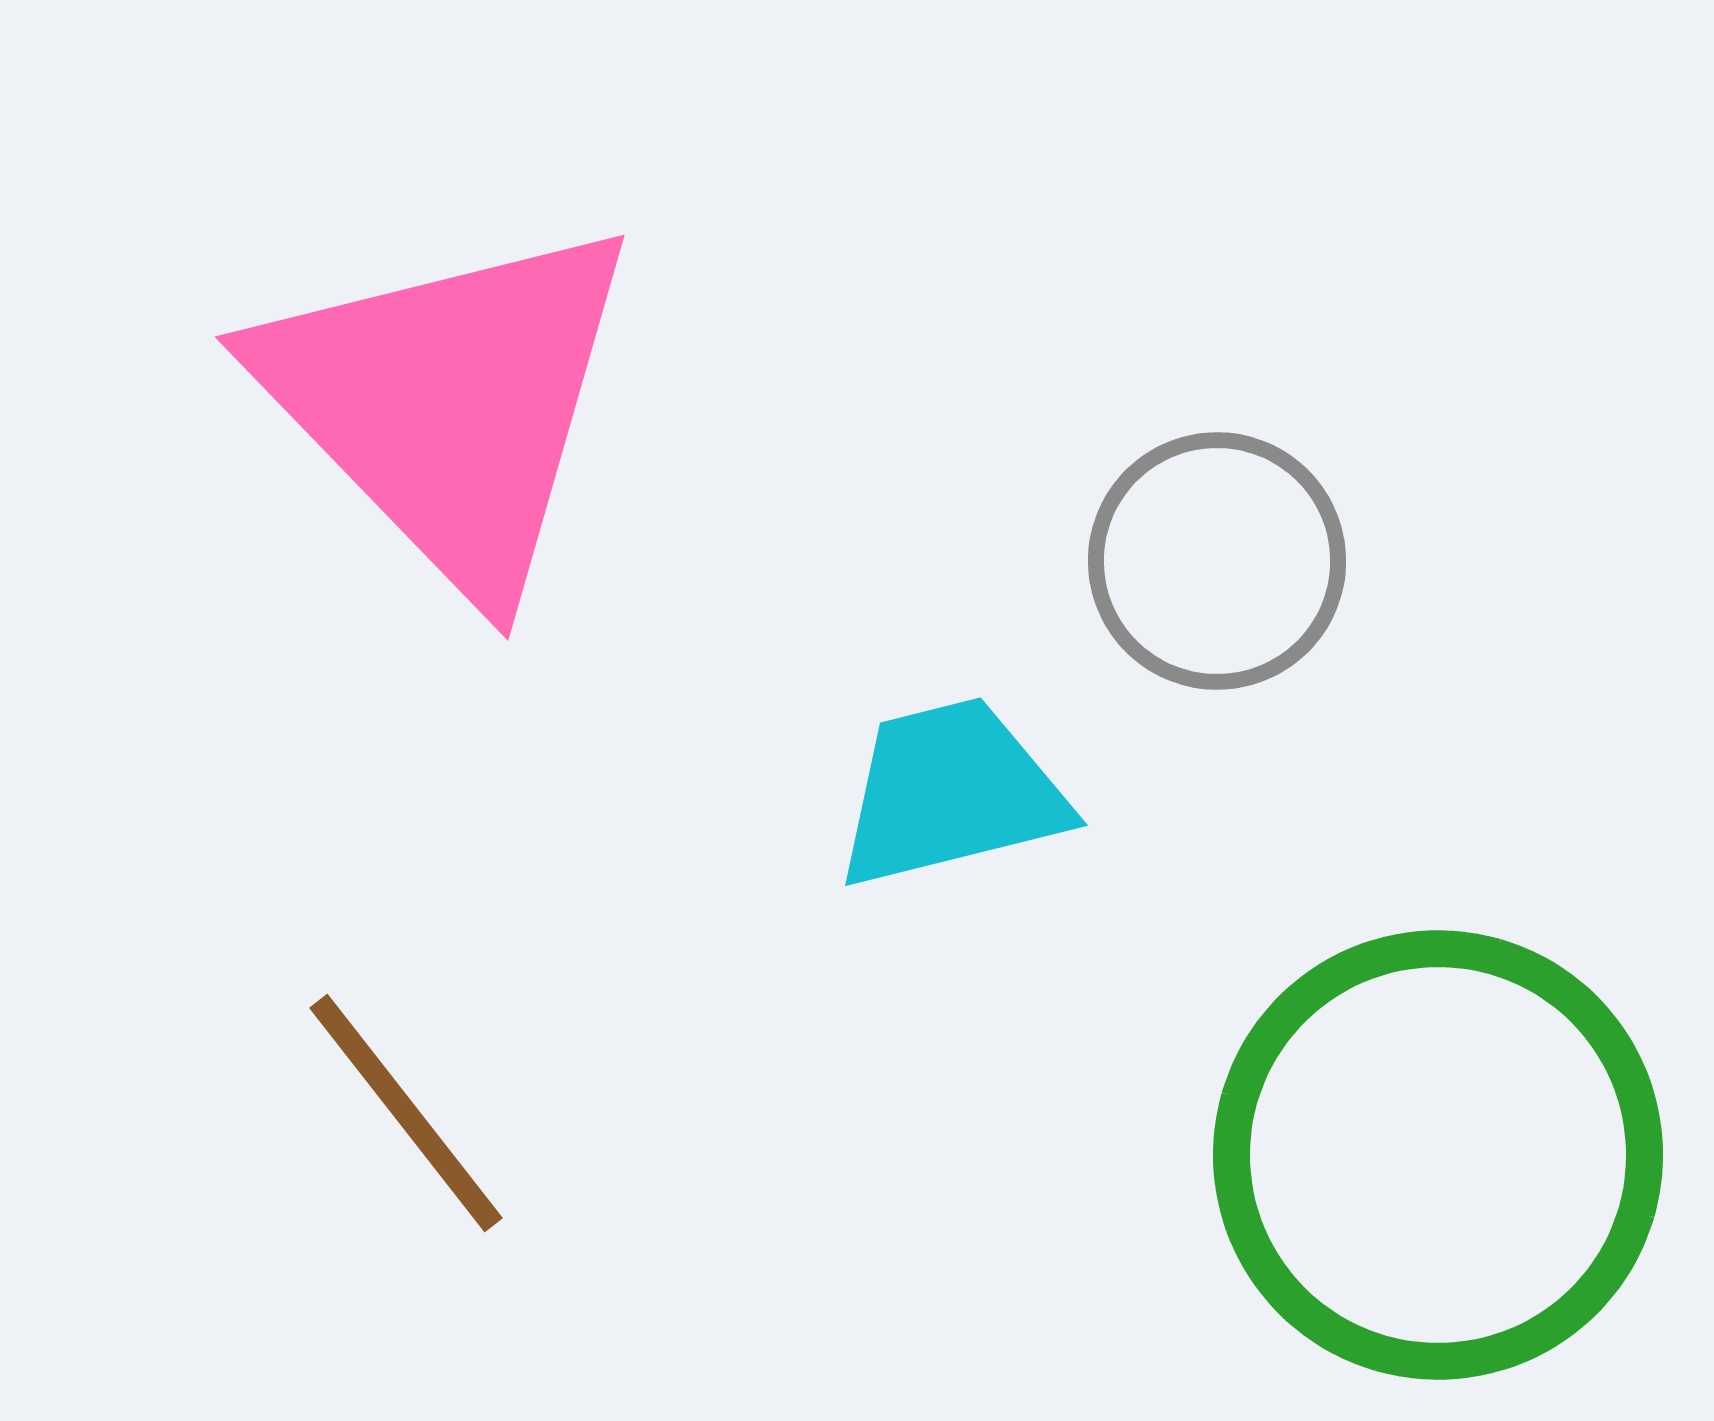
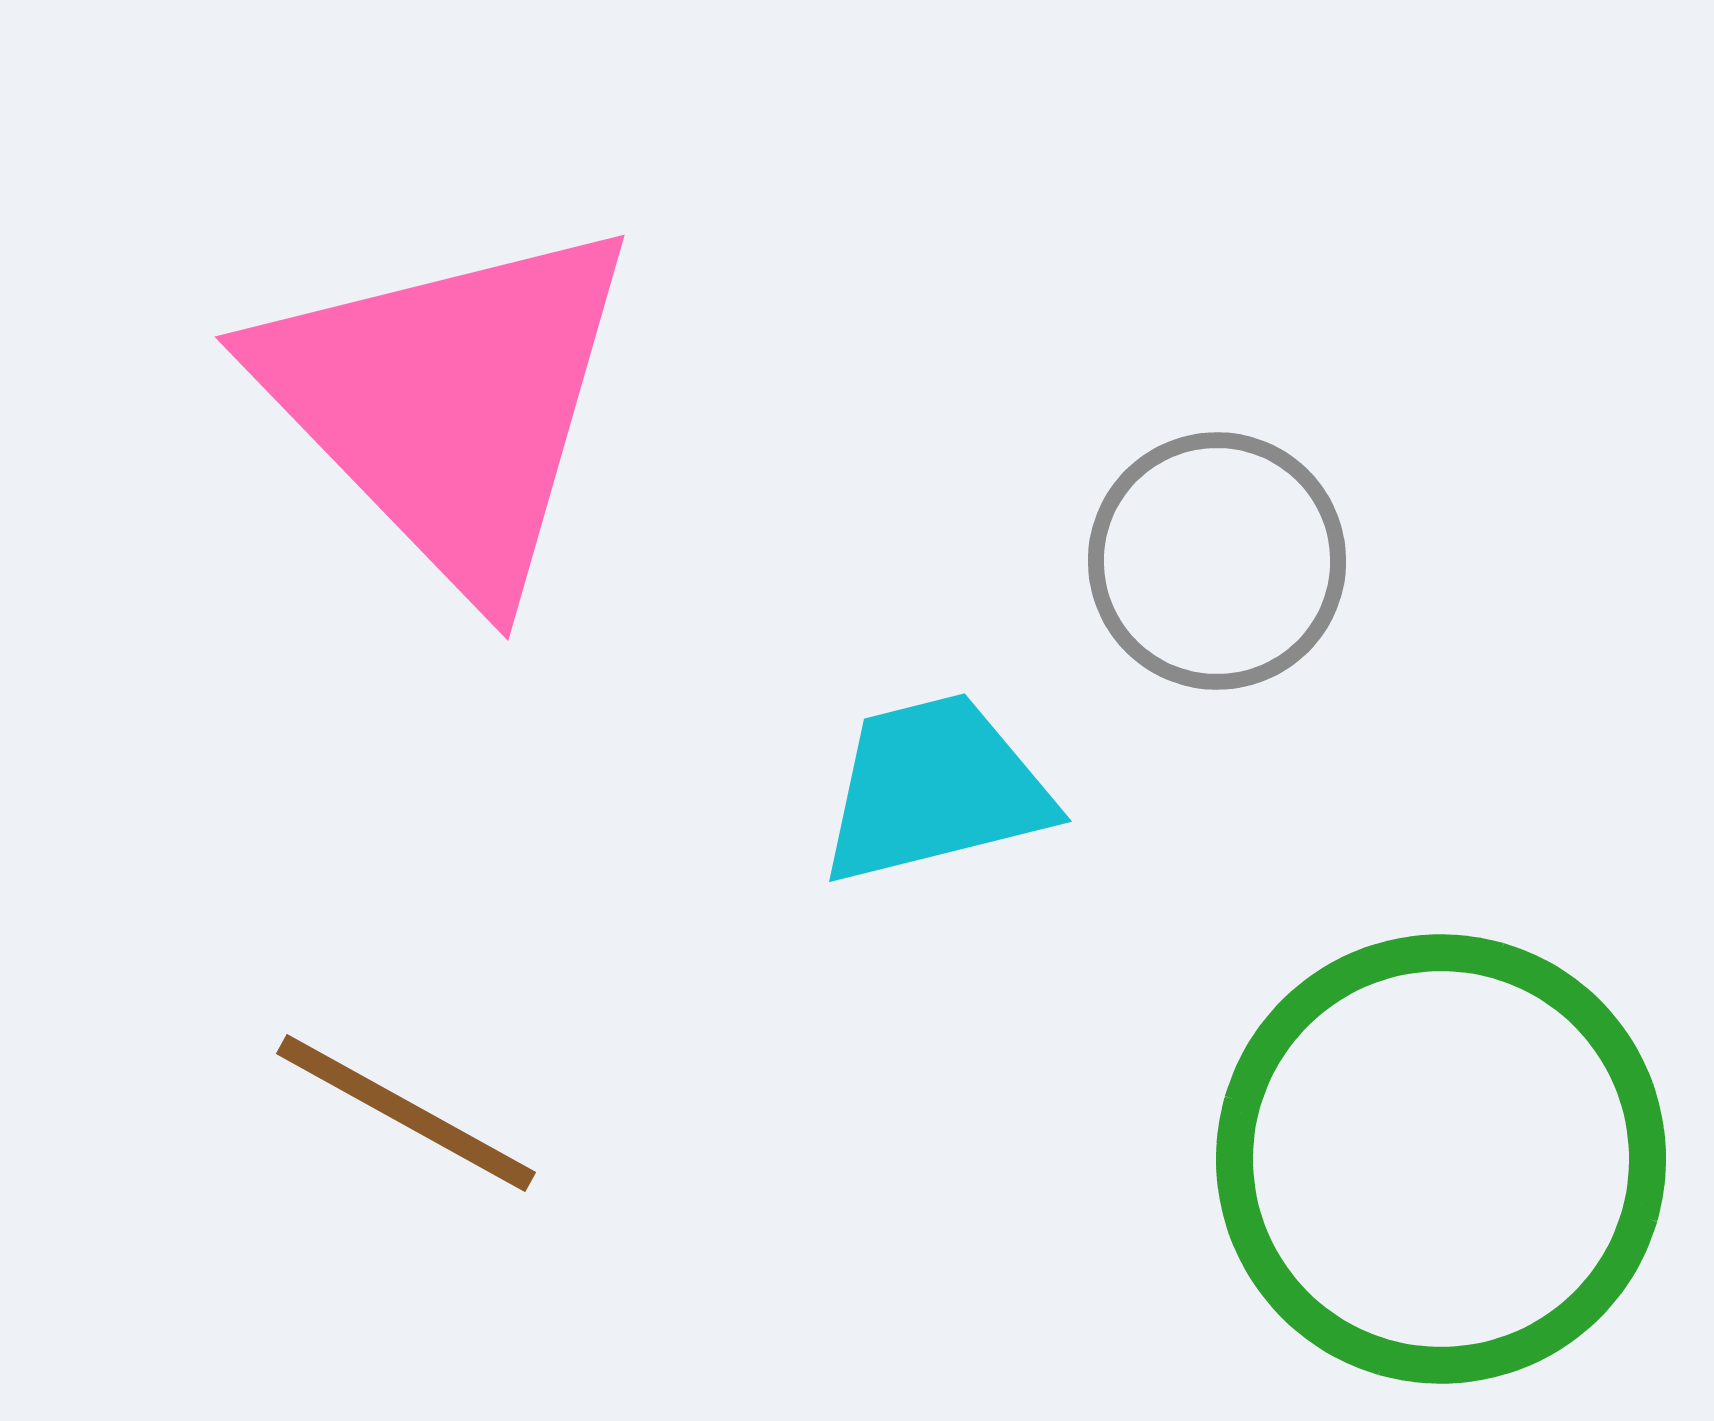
cyan trapezoid: moved 16 px left, 4 px up
brown line: rotated 23 degrees counterclockwise
green circle: moved 3 px right, 4 px down
